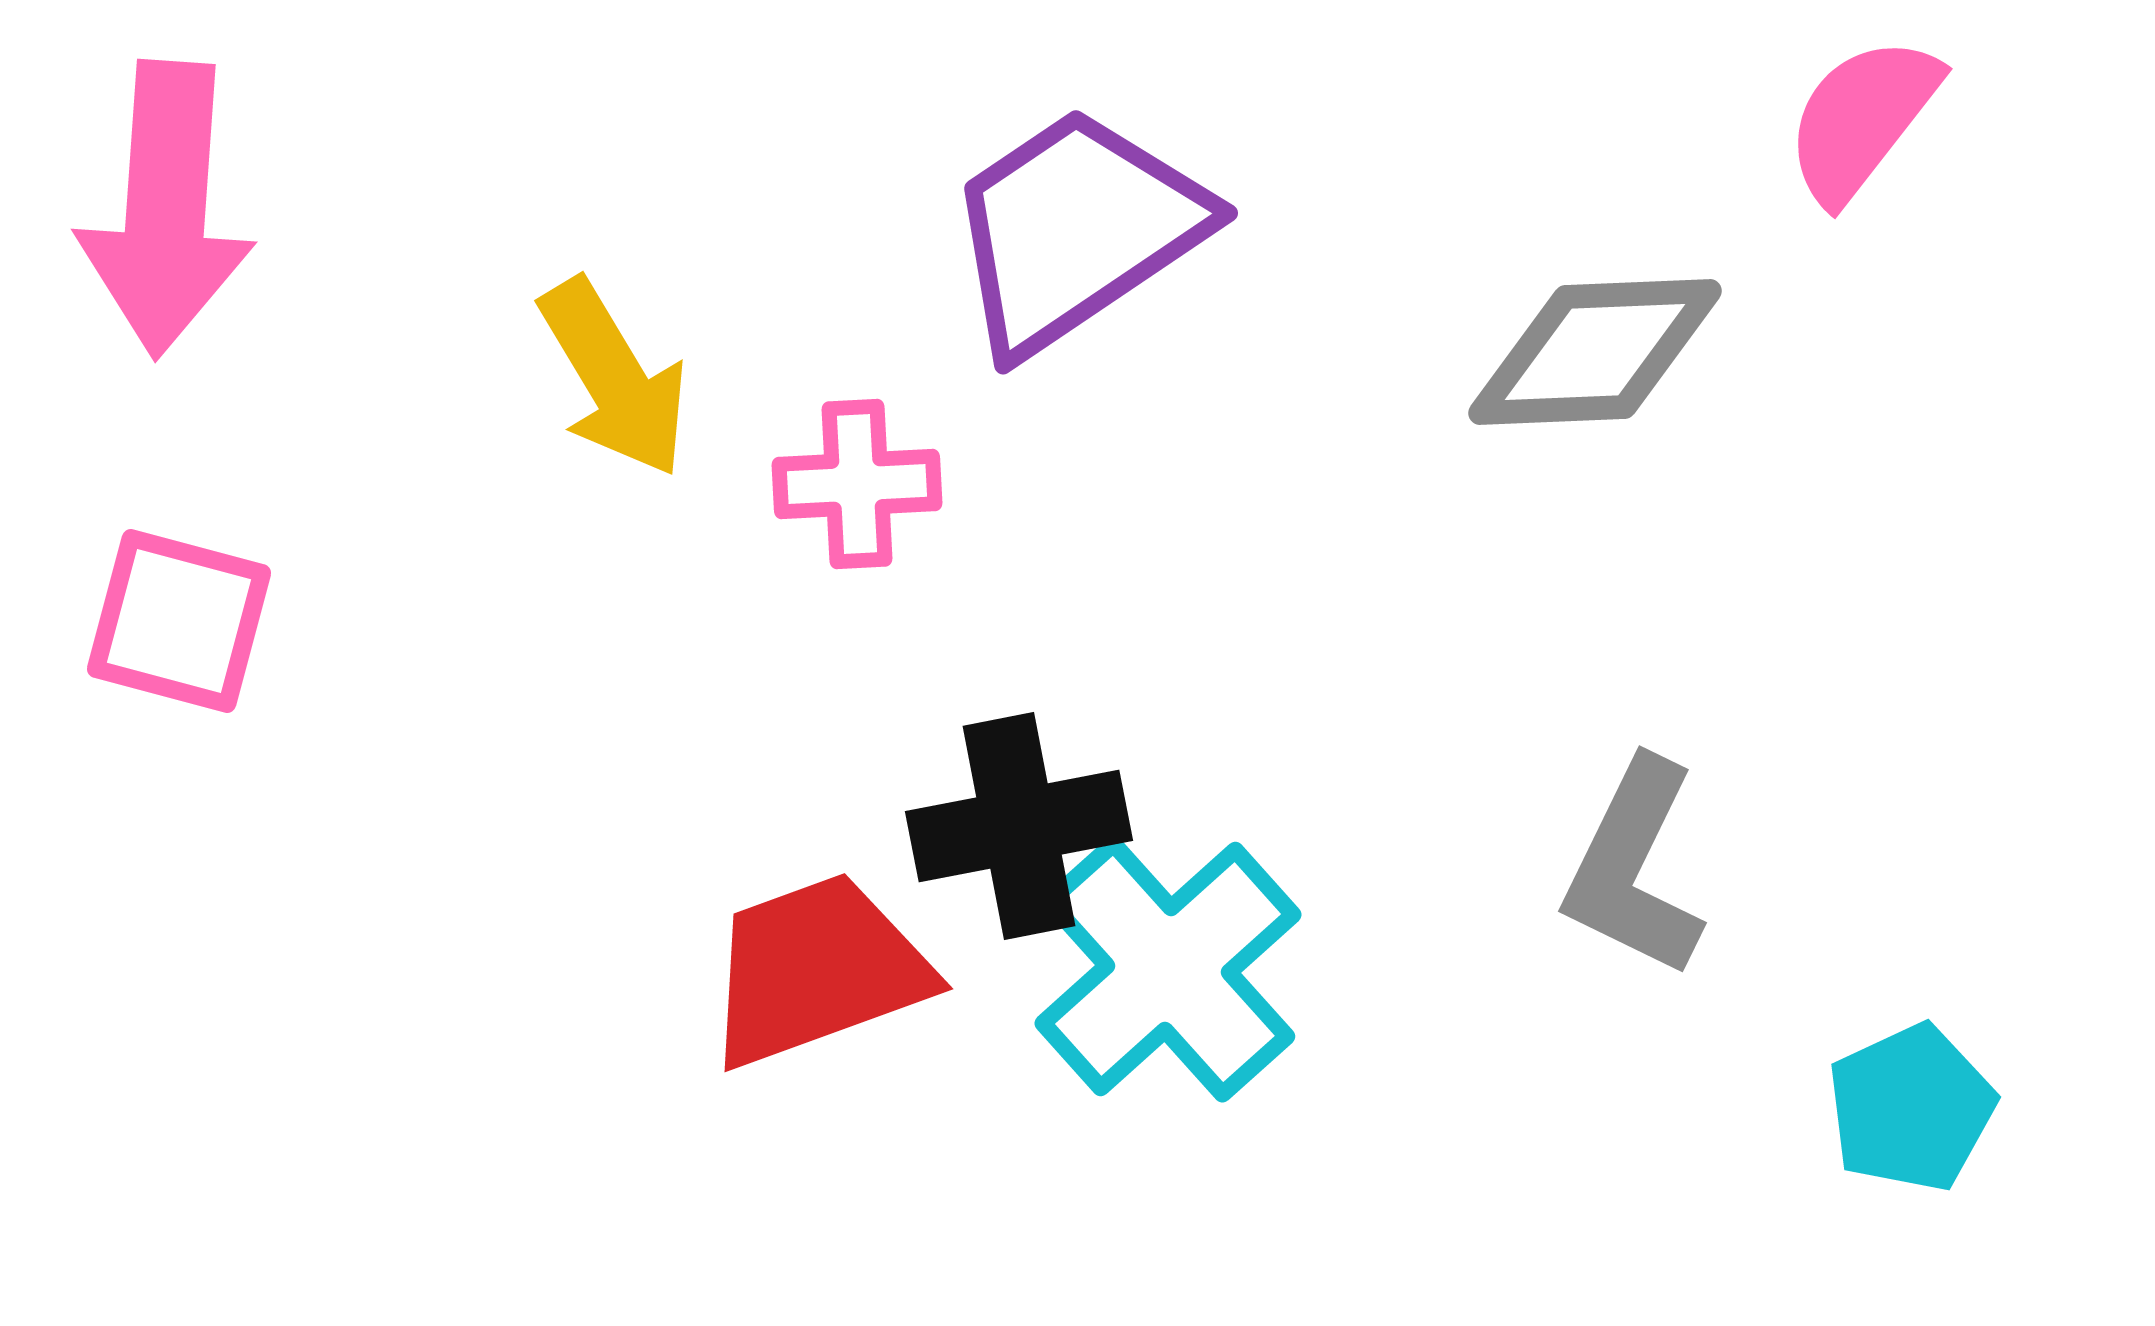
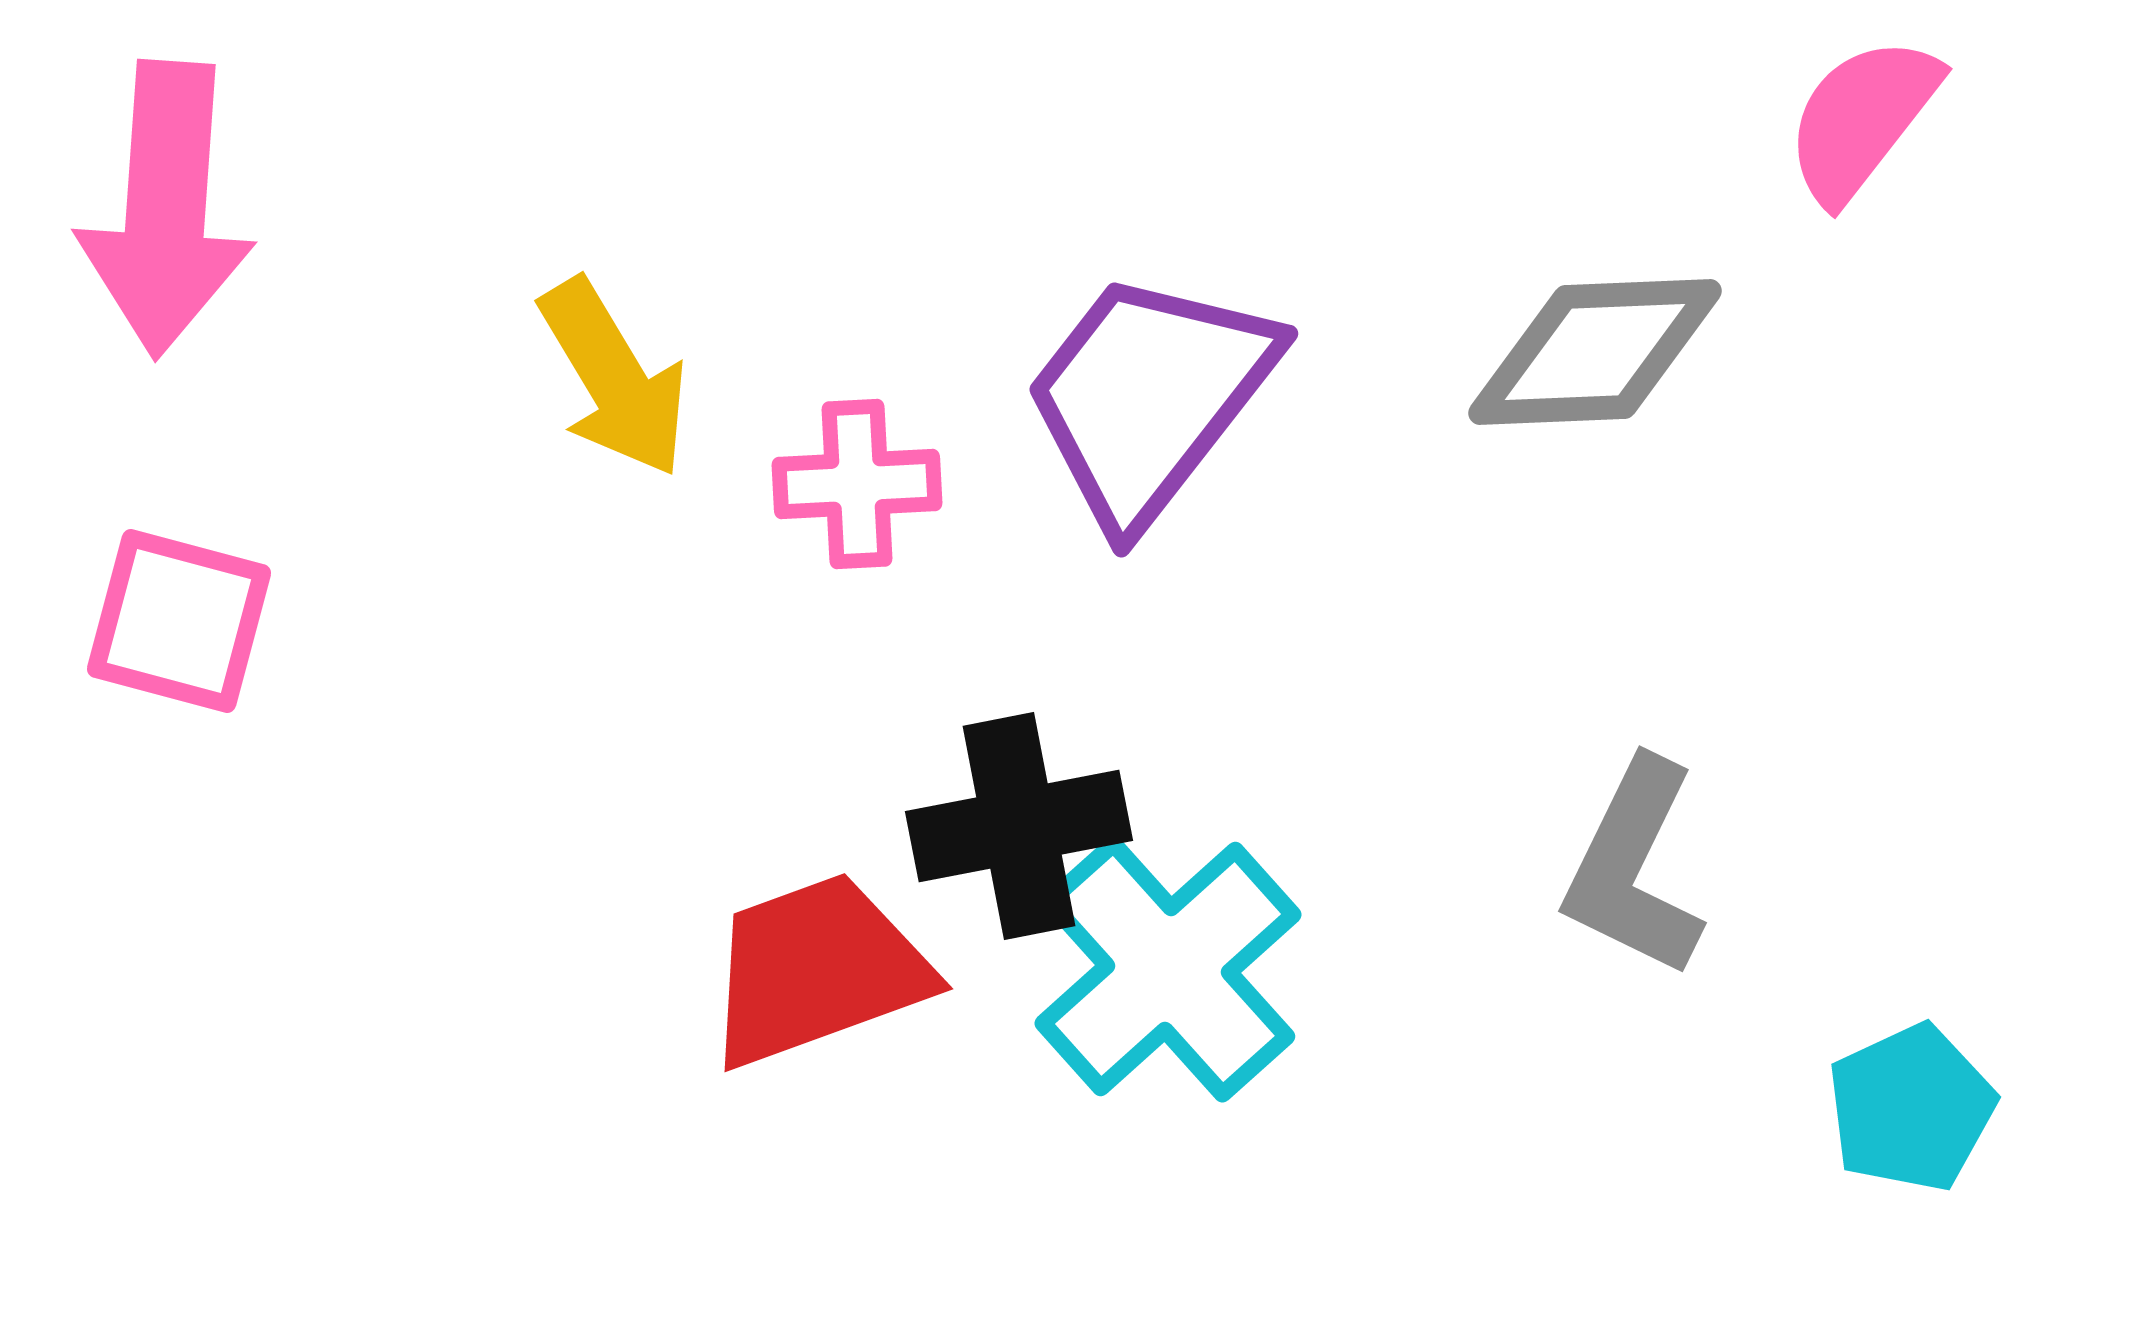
purple trapezoid: moved 73 px right, 167 px down; rotated 18 degrees counterclockwise
